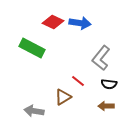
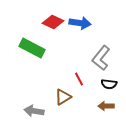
red line: moved 1 px right, 2 px up; rotated 24 degrees clockwise
